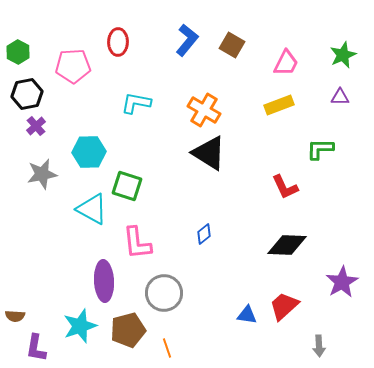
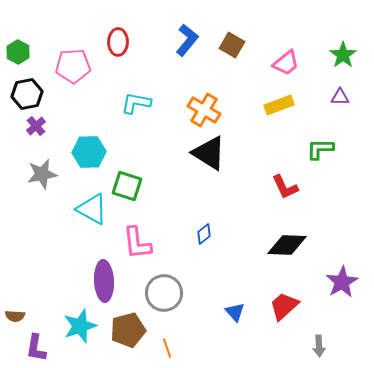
green star: rotated 12 degrees counterclockwise
pink trapezoid: rotated 24 degrees clockwise
blue triangle: moved 12 px left, 3 px up; rotated 40 degrees clockwise
